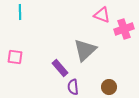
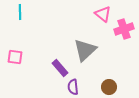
pink triangle: moved 1 px right, 1 px up; rotated 18 degrees clockwise
